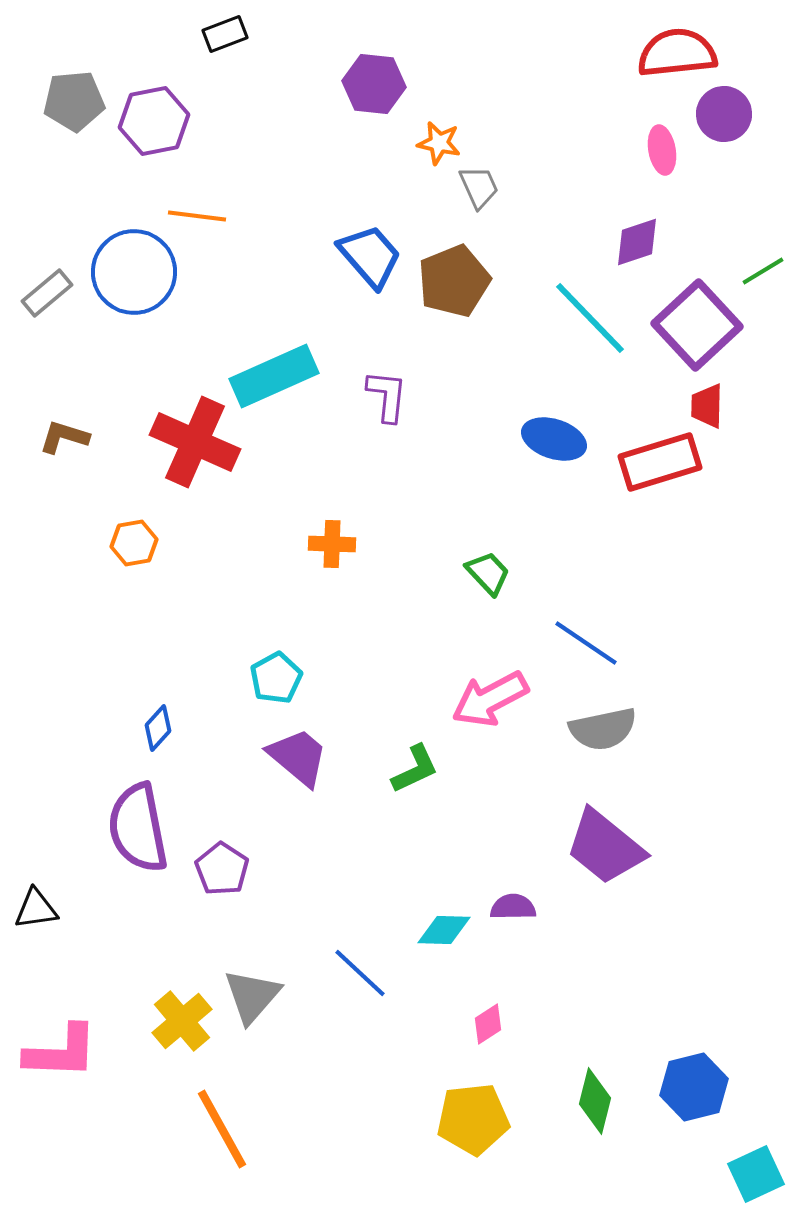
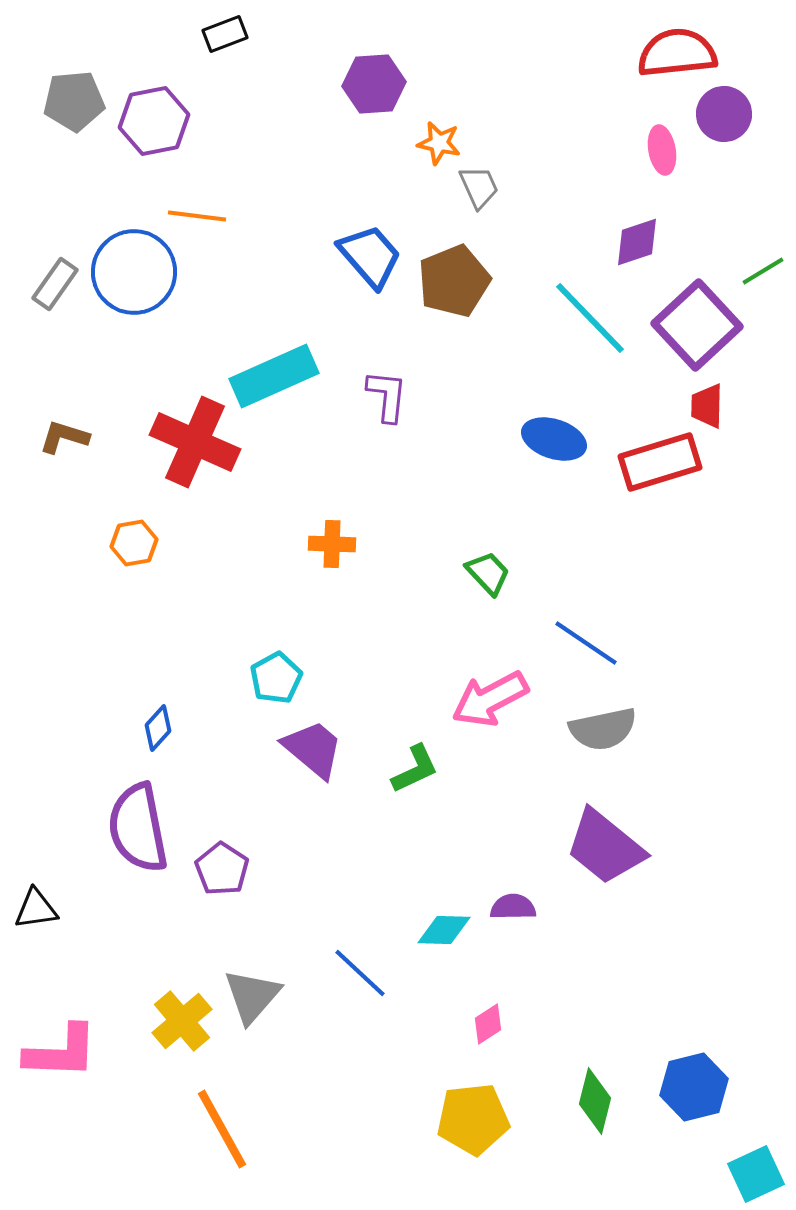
purple hexagon at (374, 84): rotated 10 degrees counterclockwise
gray rectangle at (47, 293): moved 8 px right, 9 px up; rotated 15 degrees counterclockwise
purple trapezoid at (298, 757): moved 15 px right, 8 px up
